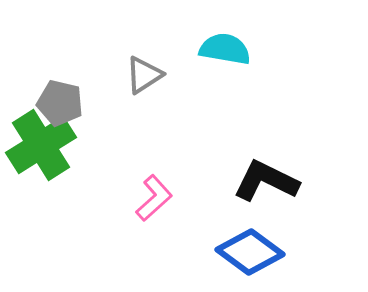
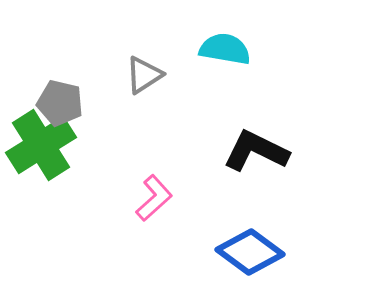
black L-shape: moved 10 px left, 30 px up
